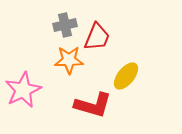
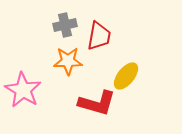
red trapezoid: moved 2 px right, 1 px up; rotated 12 degrees counterclockwise
orange star: moved 1 px left, 1 px down
pink star: rotated 15 degrees counterclockwise
red L-shape: moved 4 px right, 2 px up
